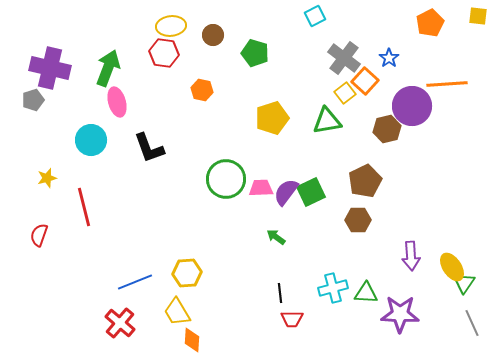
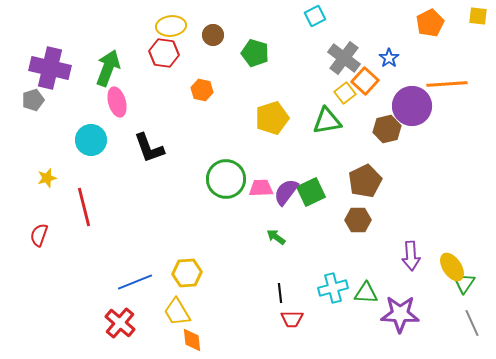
orange diamond at (192, 340): rotated 10 degrees counterclockwise
